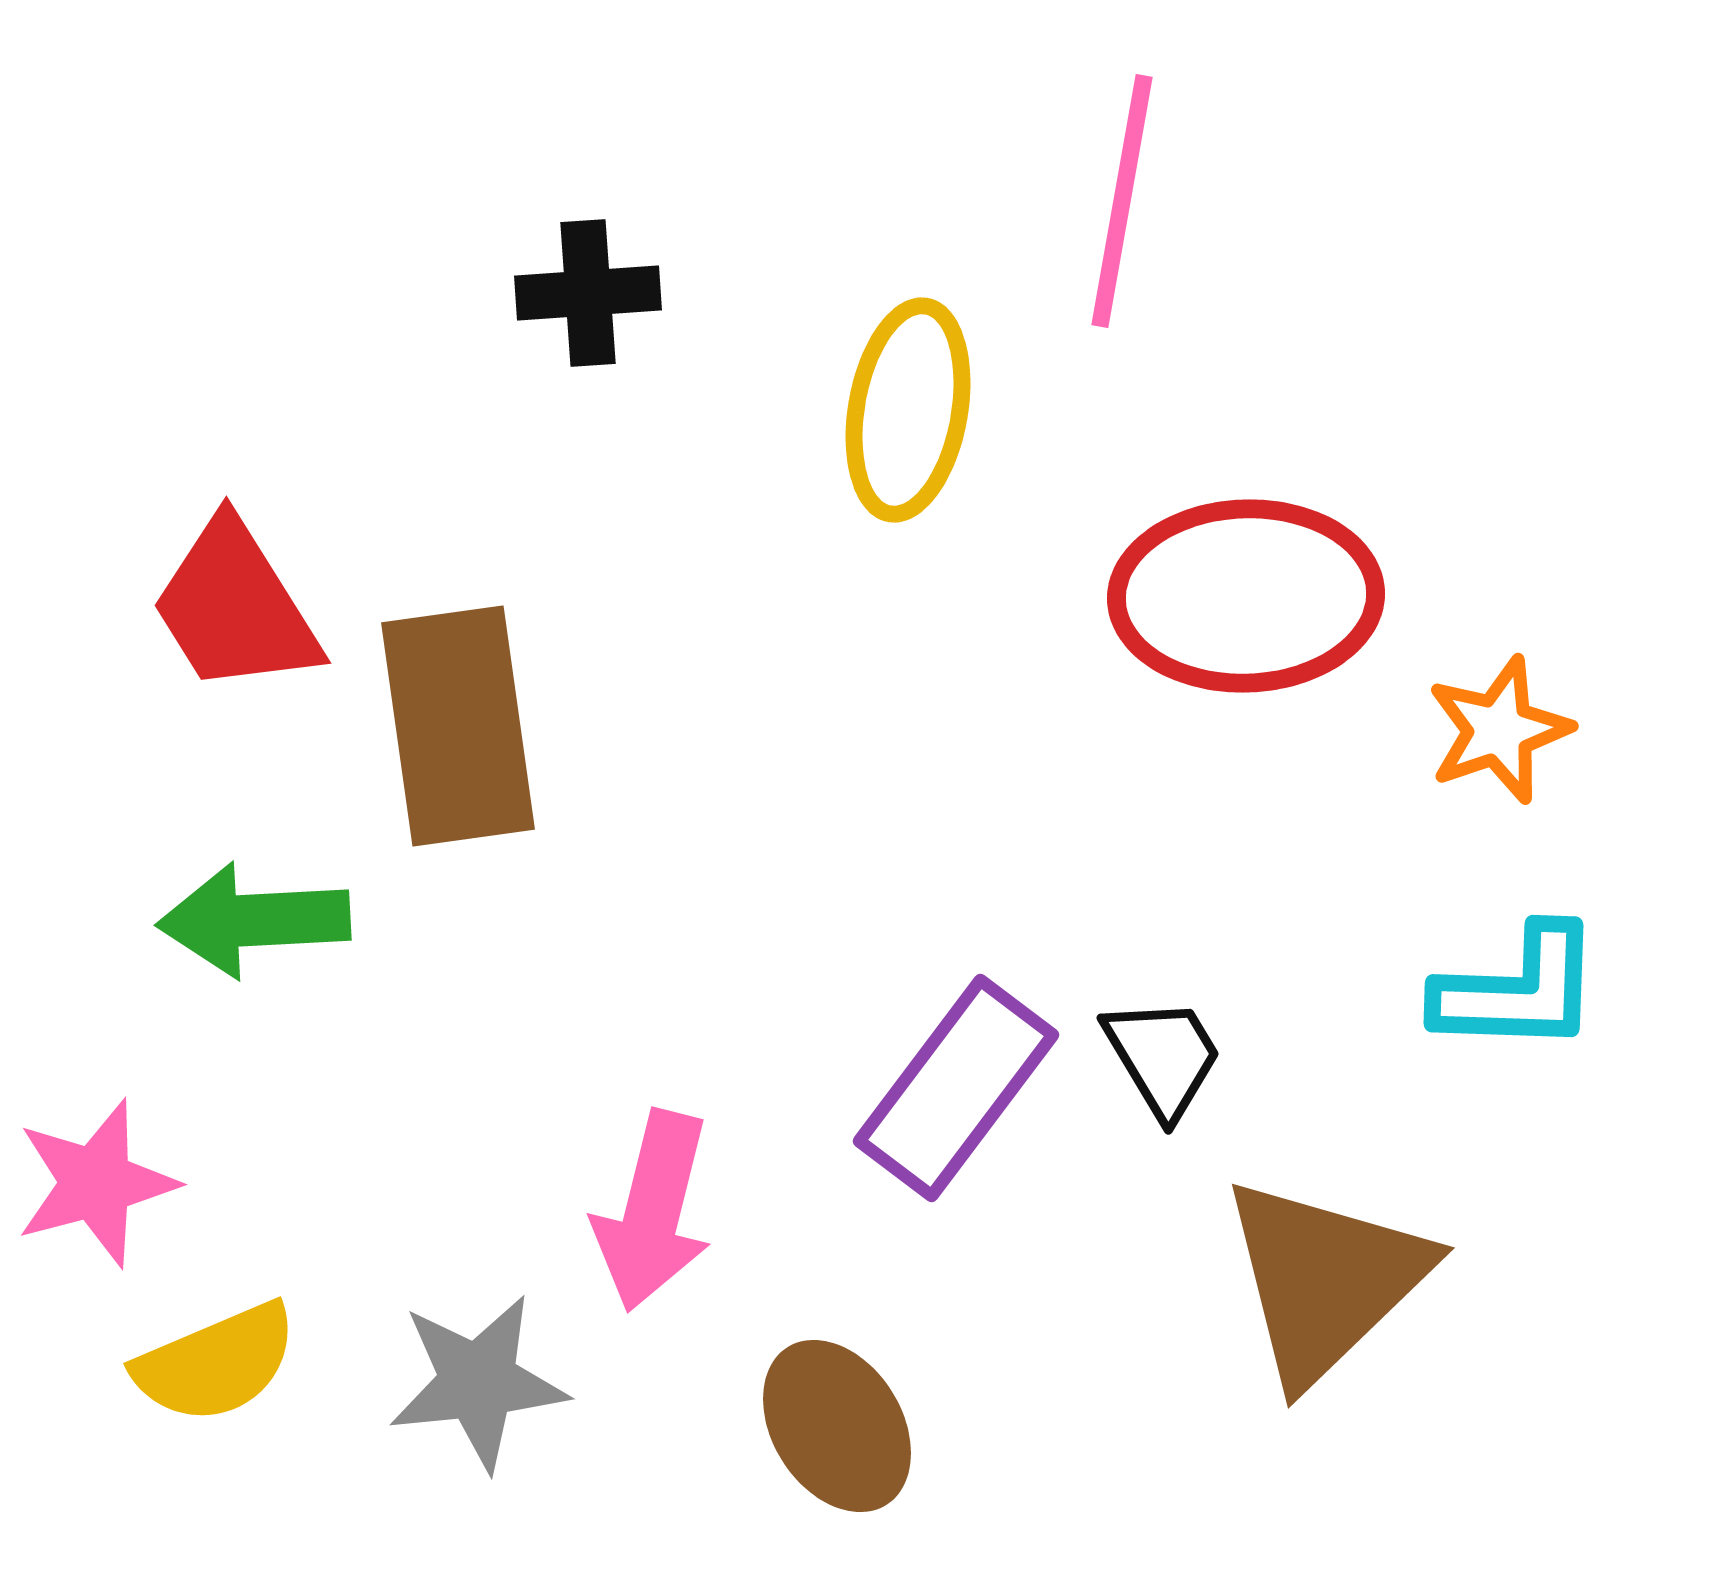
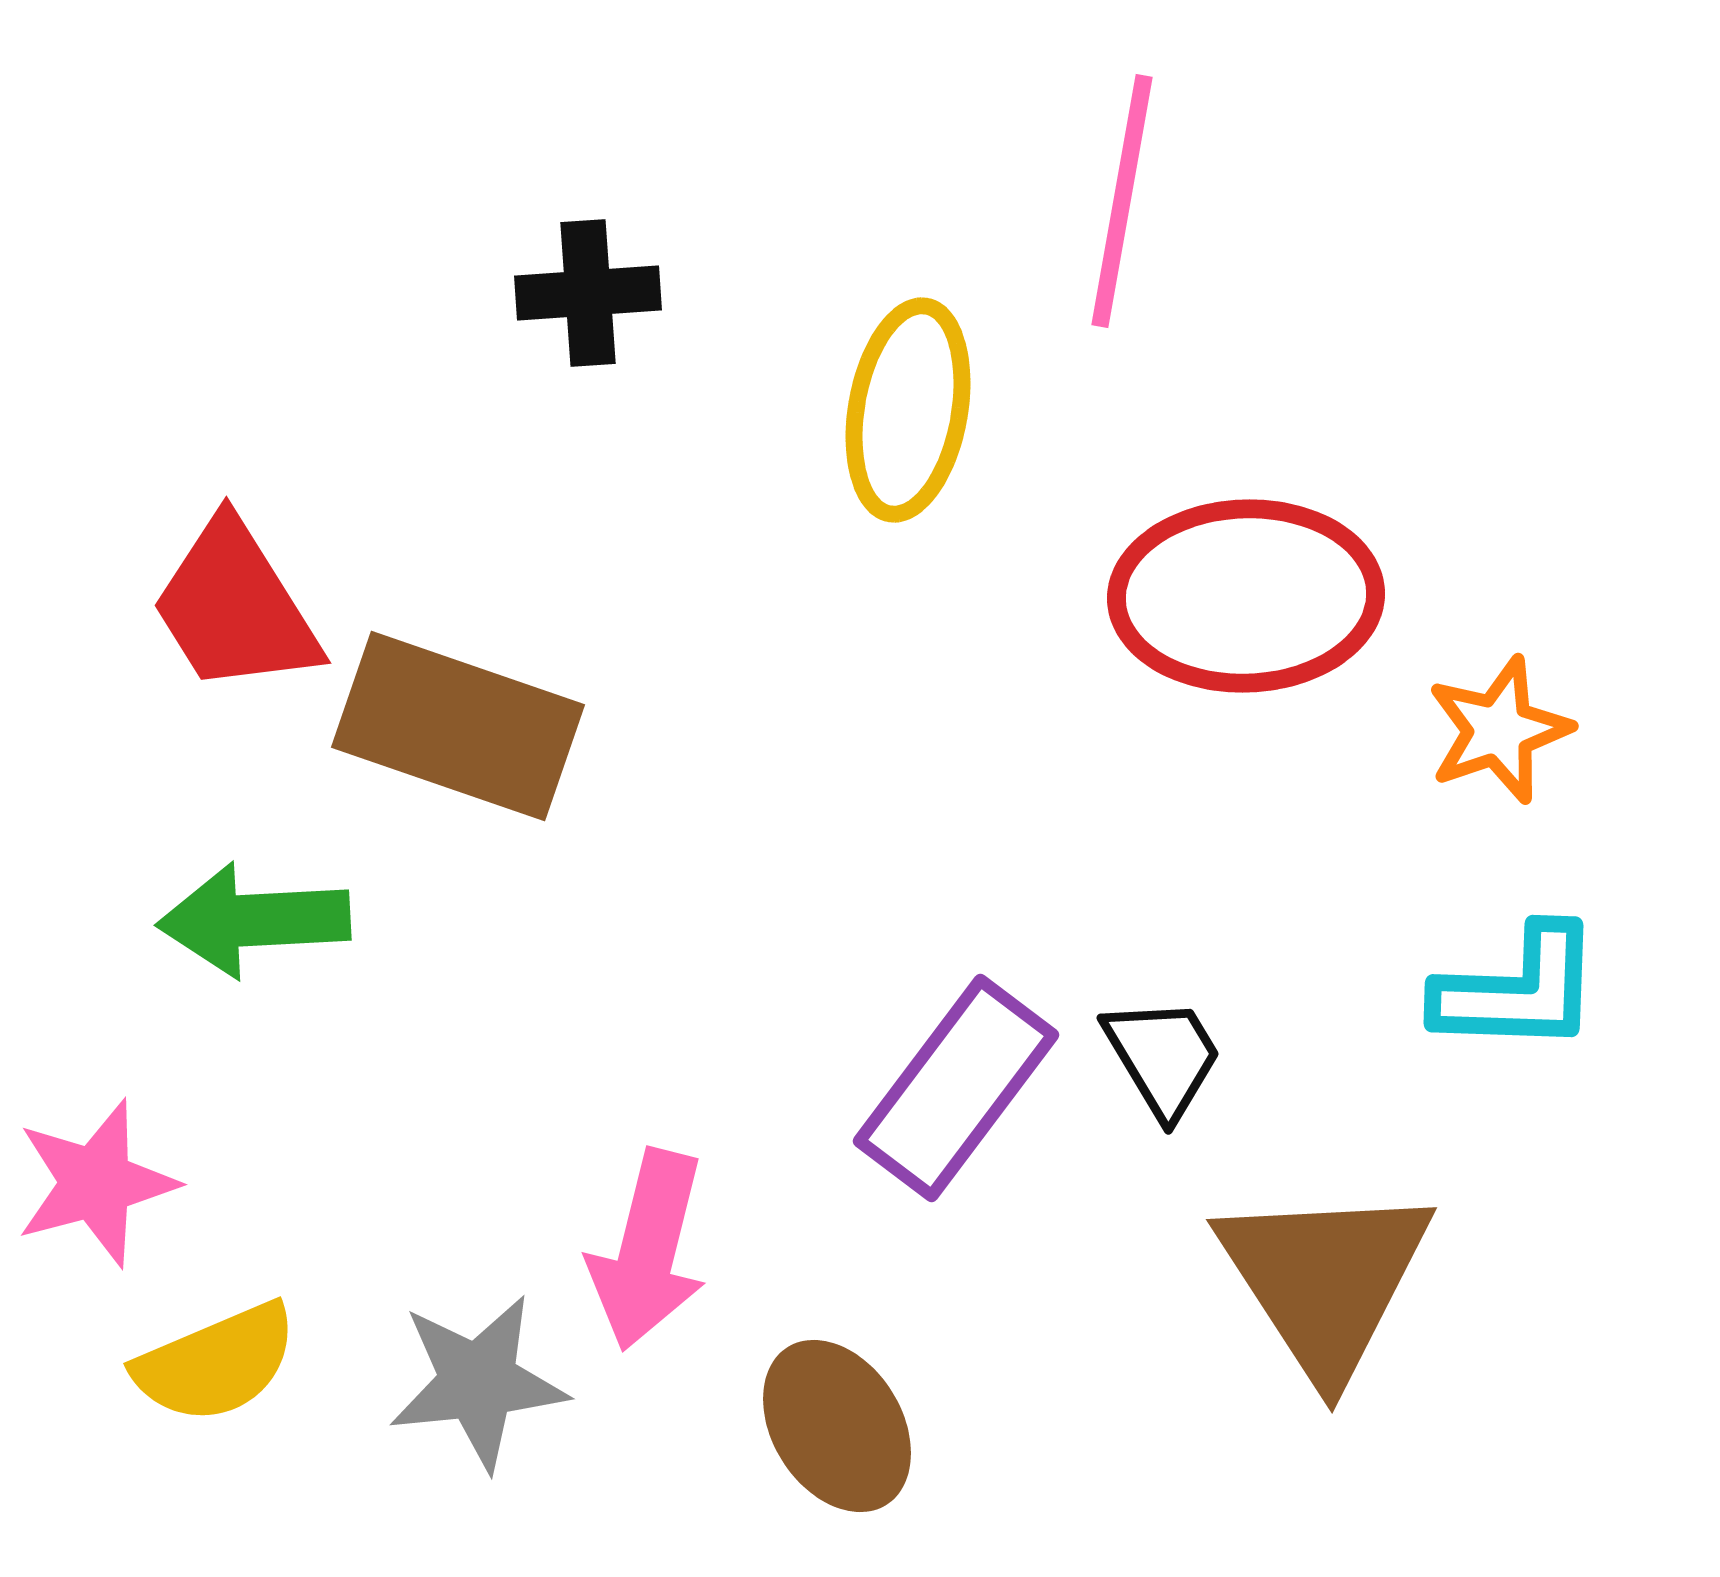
brown rectangle: rotated 63 degrees counterclockwise
pink arrow: moved 5 px left, 39 px down
brown triangle: rotated 19 degrees counterclockwise
